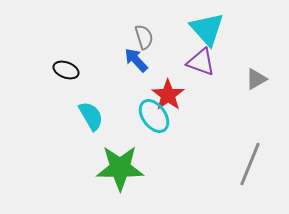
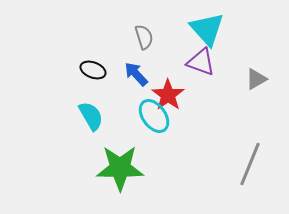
blue arrow: moved 14 px down
black ellipse: moved 27 px right
